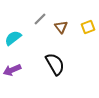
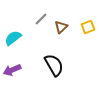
gray line: moved 1 px right
brown triangle: rotated 24 degrees clockwise
black semicircle: moved 1 px left, 1 px down
